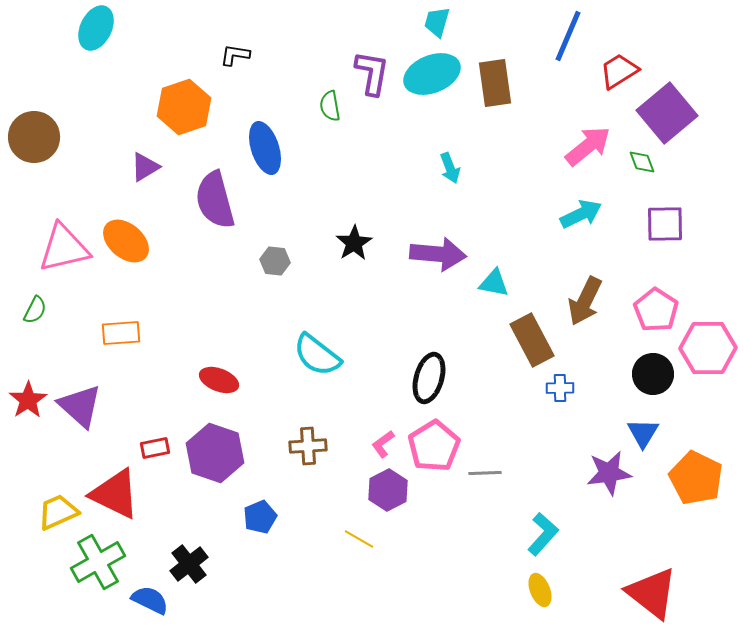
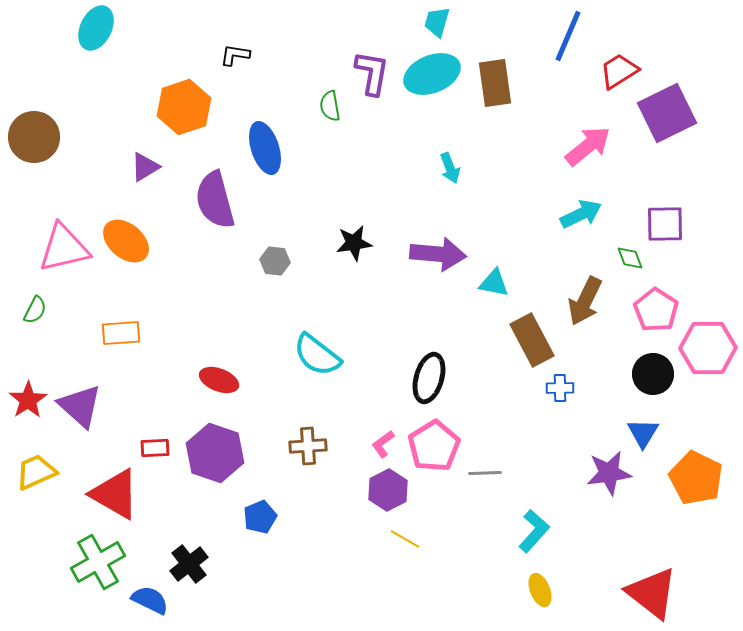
purple square at (667, 113): rotated 14 degrees clockwise
green diamond at (642, 162): moved 12 px left, 96 px down
black star at (354, 243): rotated 24 degrees clockwise
red rectangle at (155, 448): rotated 8 degrees clockwise
red triangle at (115, 494): rotated 4 degrees clockwise
yellow trapezoid at (58, 512): moved 22 px left, 40 px up
cyan L-shape at (543, 534): moved 9 px left, 3 px up
yellow line at (359, 539): moved 46 px right
